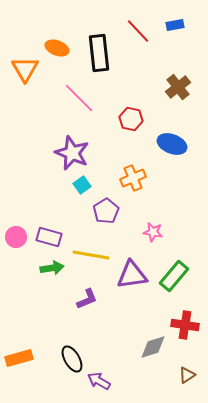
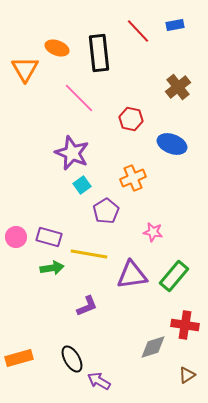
yellow line: moved 2 px left, 1 px up
purple L-shape: moved 7 px down
